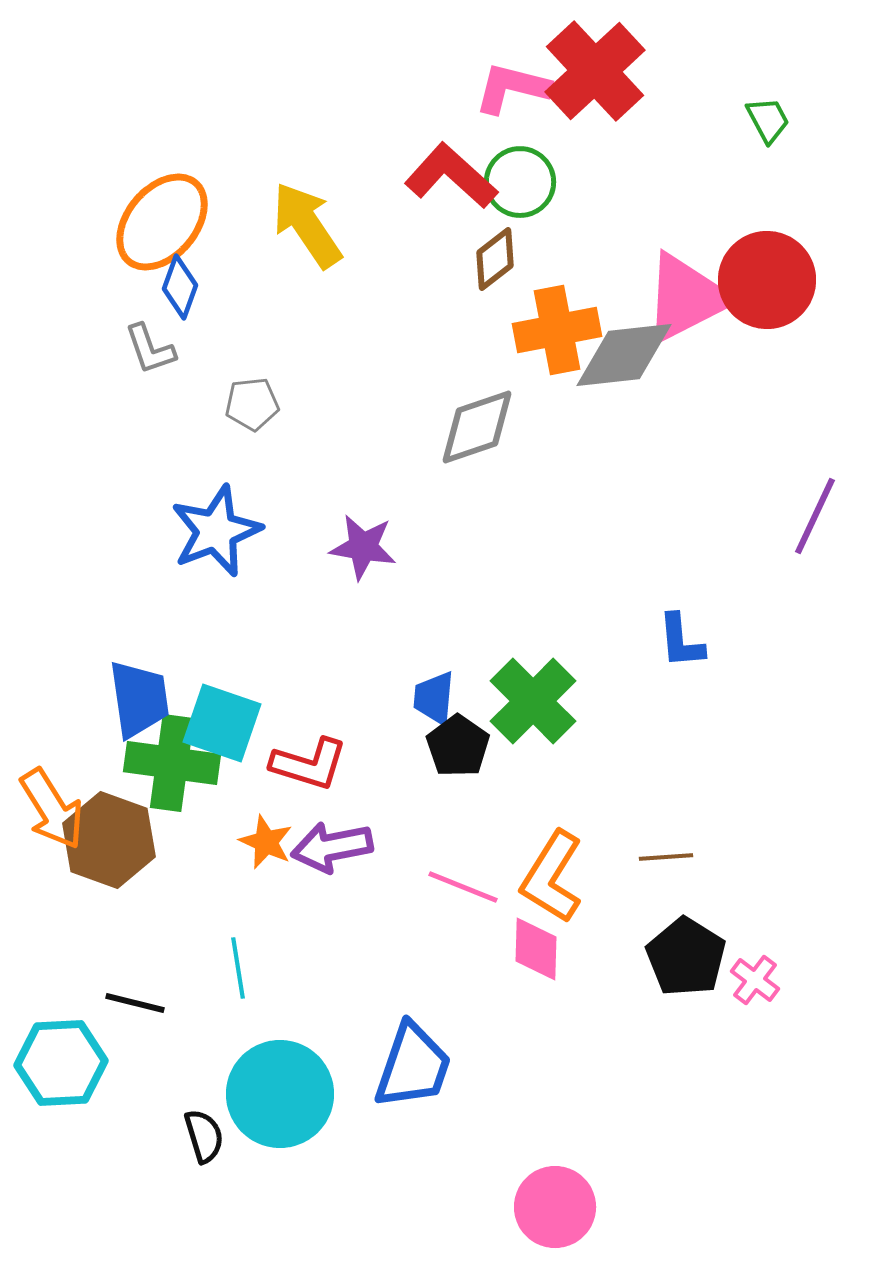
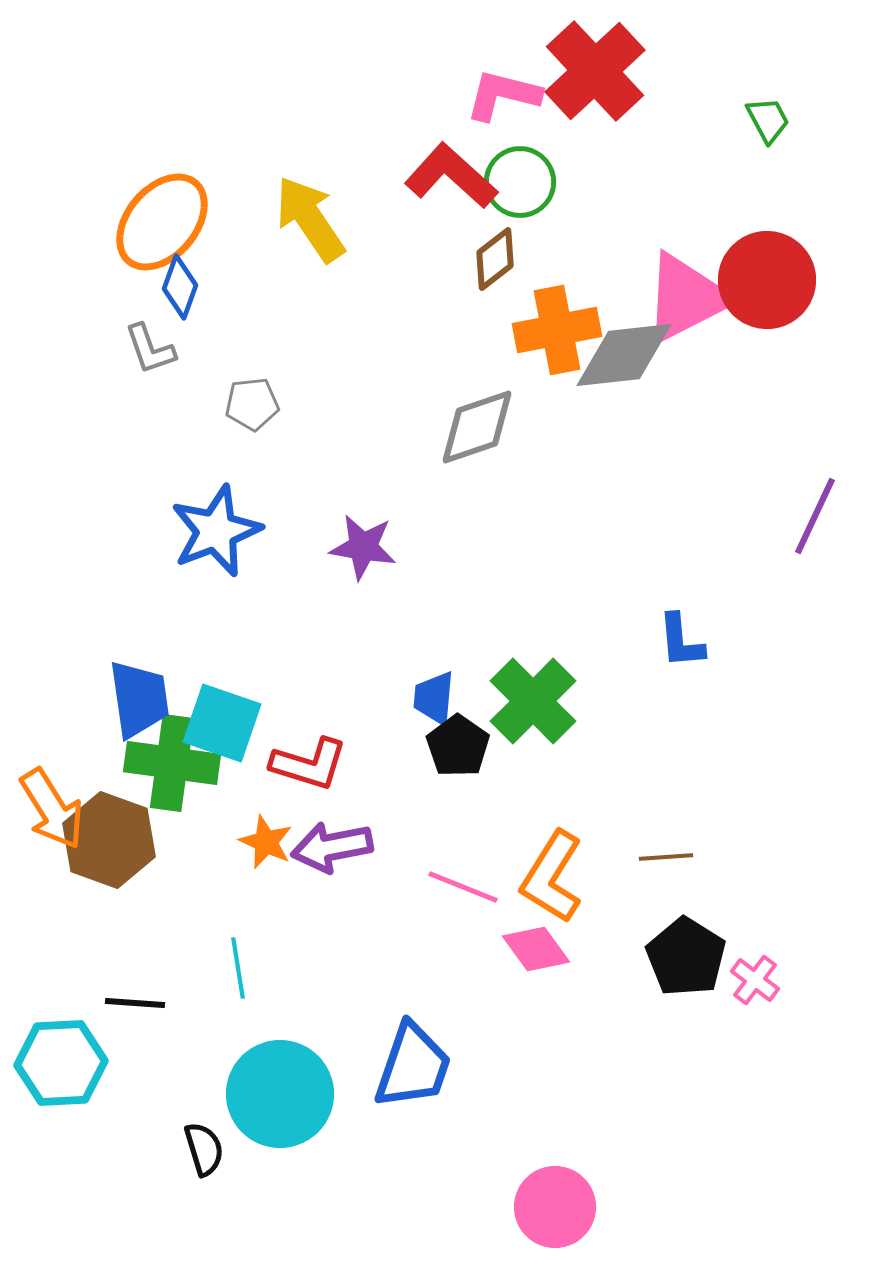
pink L-shape at (512, 88): moved 9 px left, 7 px down
yellow arrow at (307, 225): moved 3 px right, 6 px up
pink diamond at (536, 949): rotated 38 degrees counterclockwise
black line at (135, 1003): rotated 10 degrees counterclockwise
black semicircle at (204, 1136): moved 13 px down
